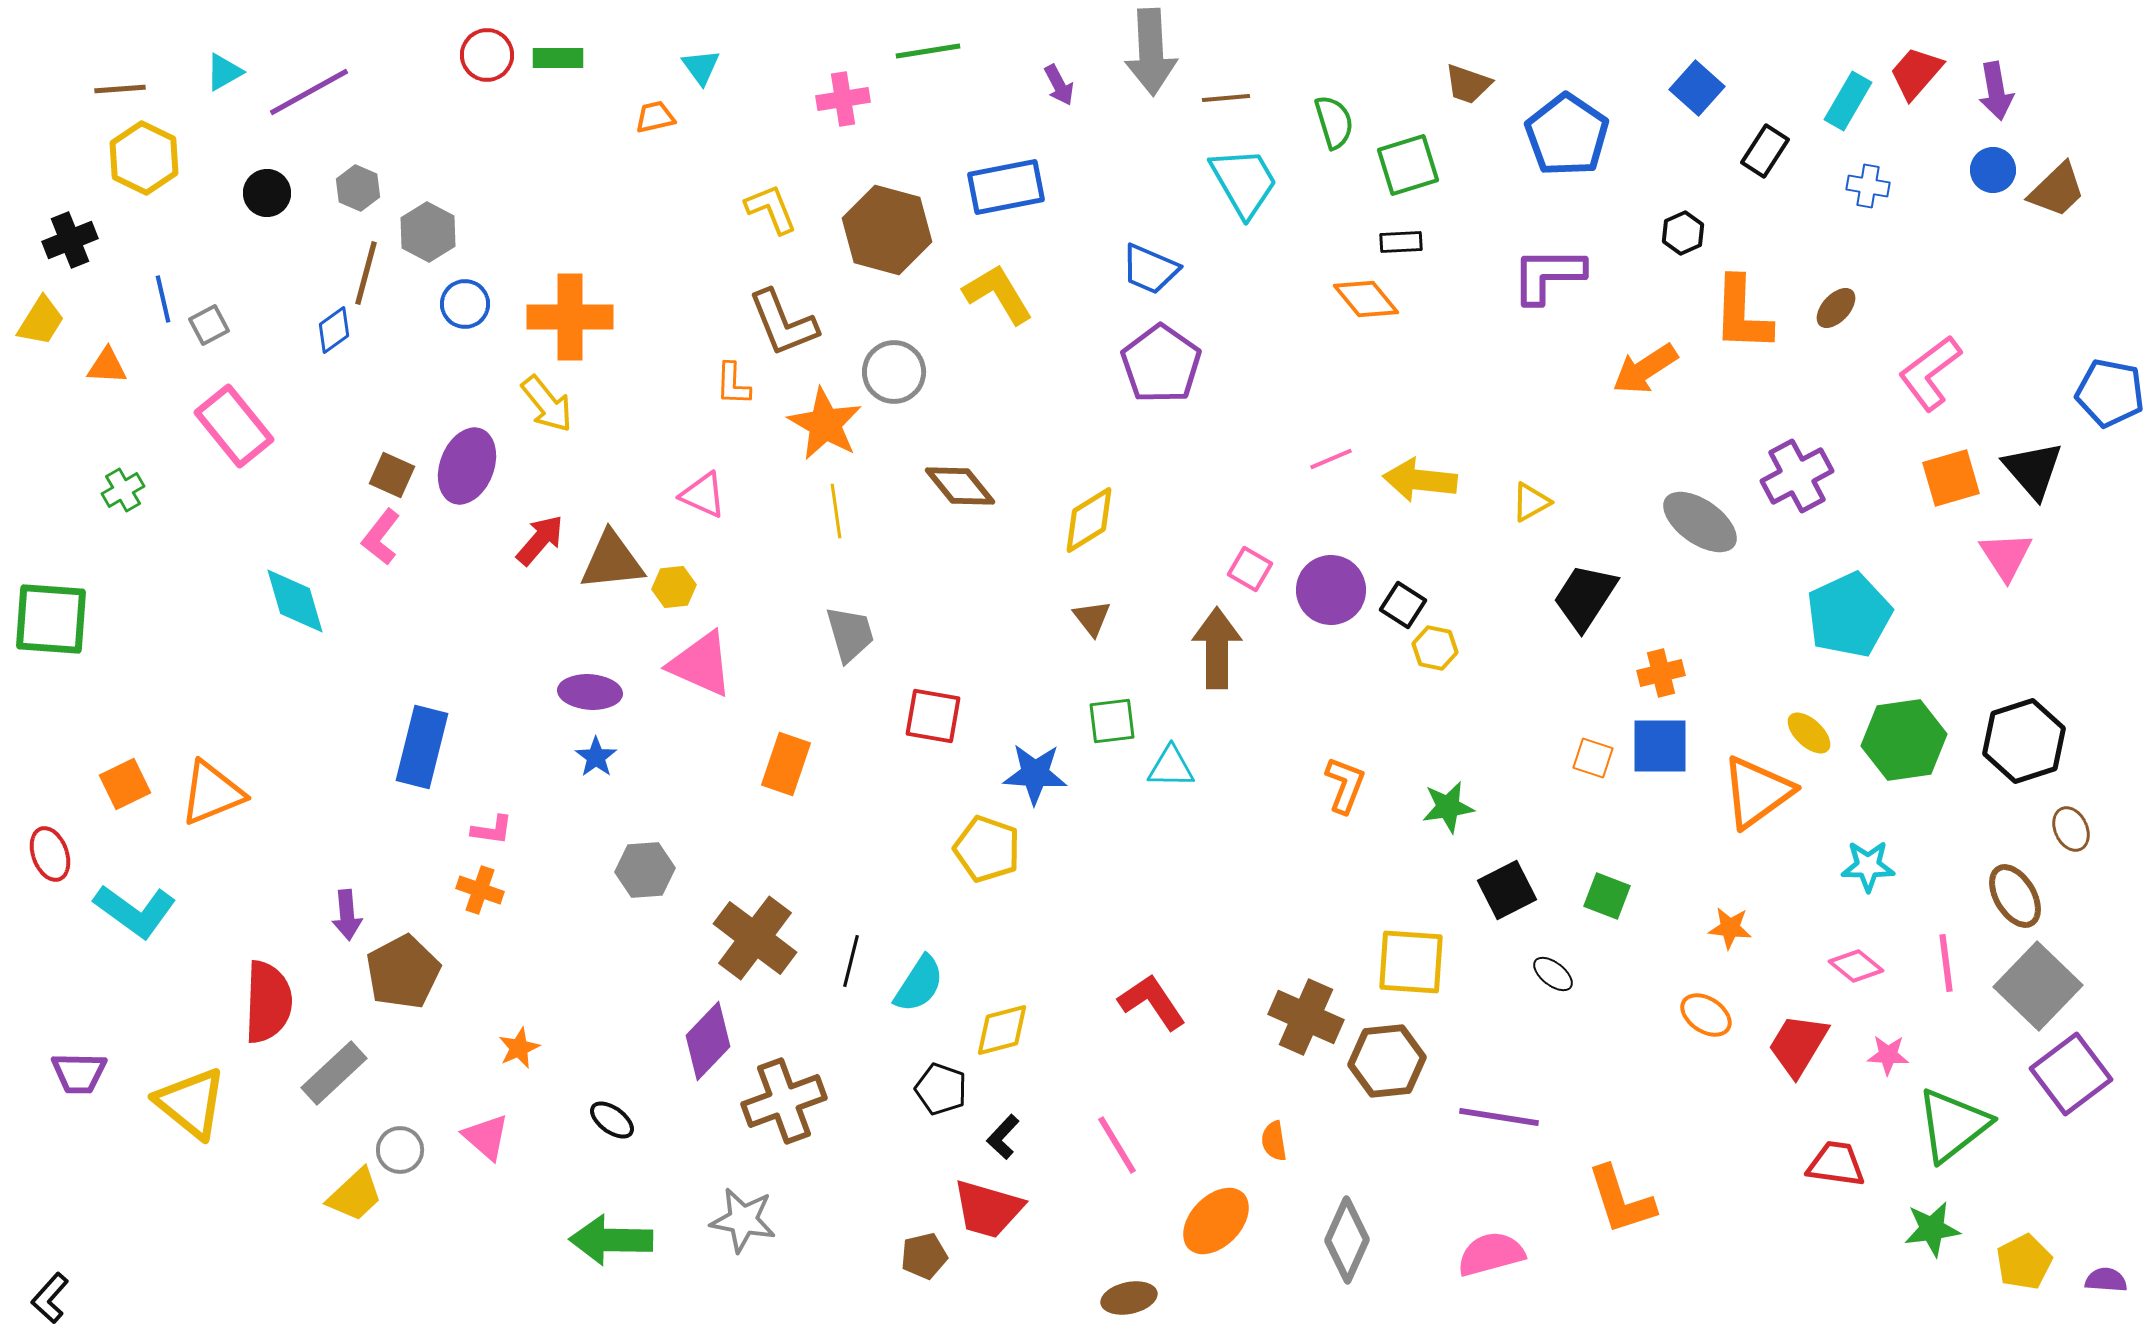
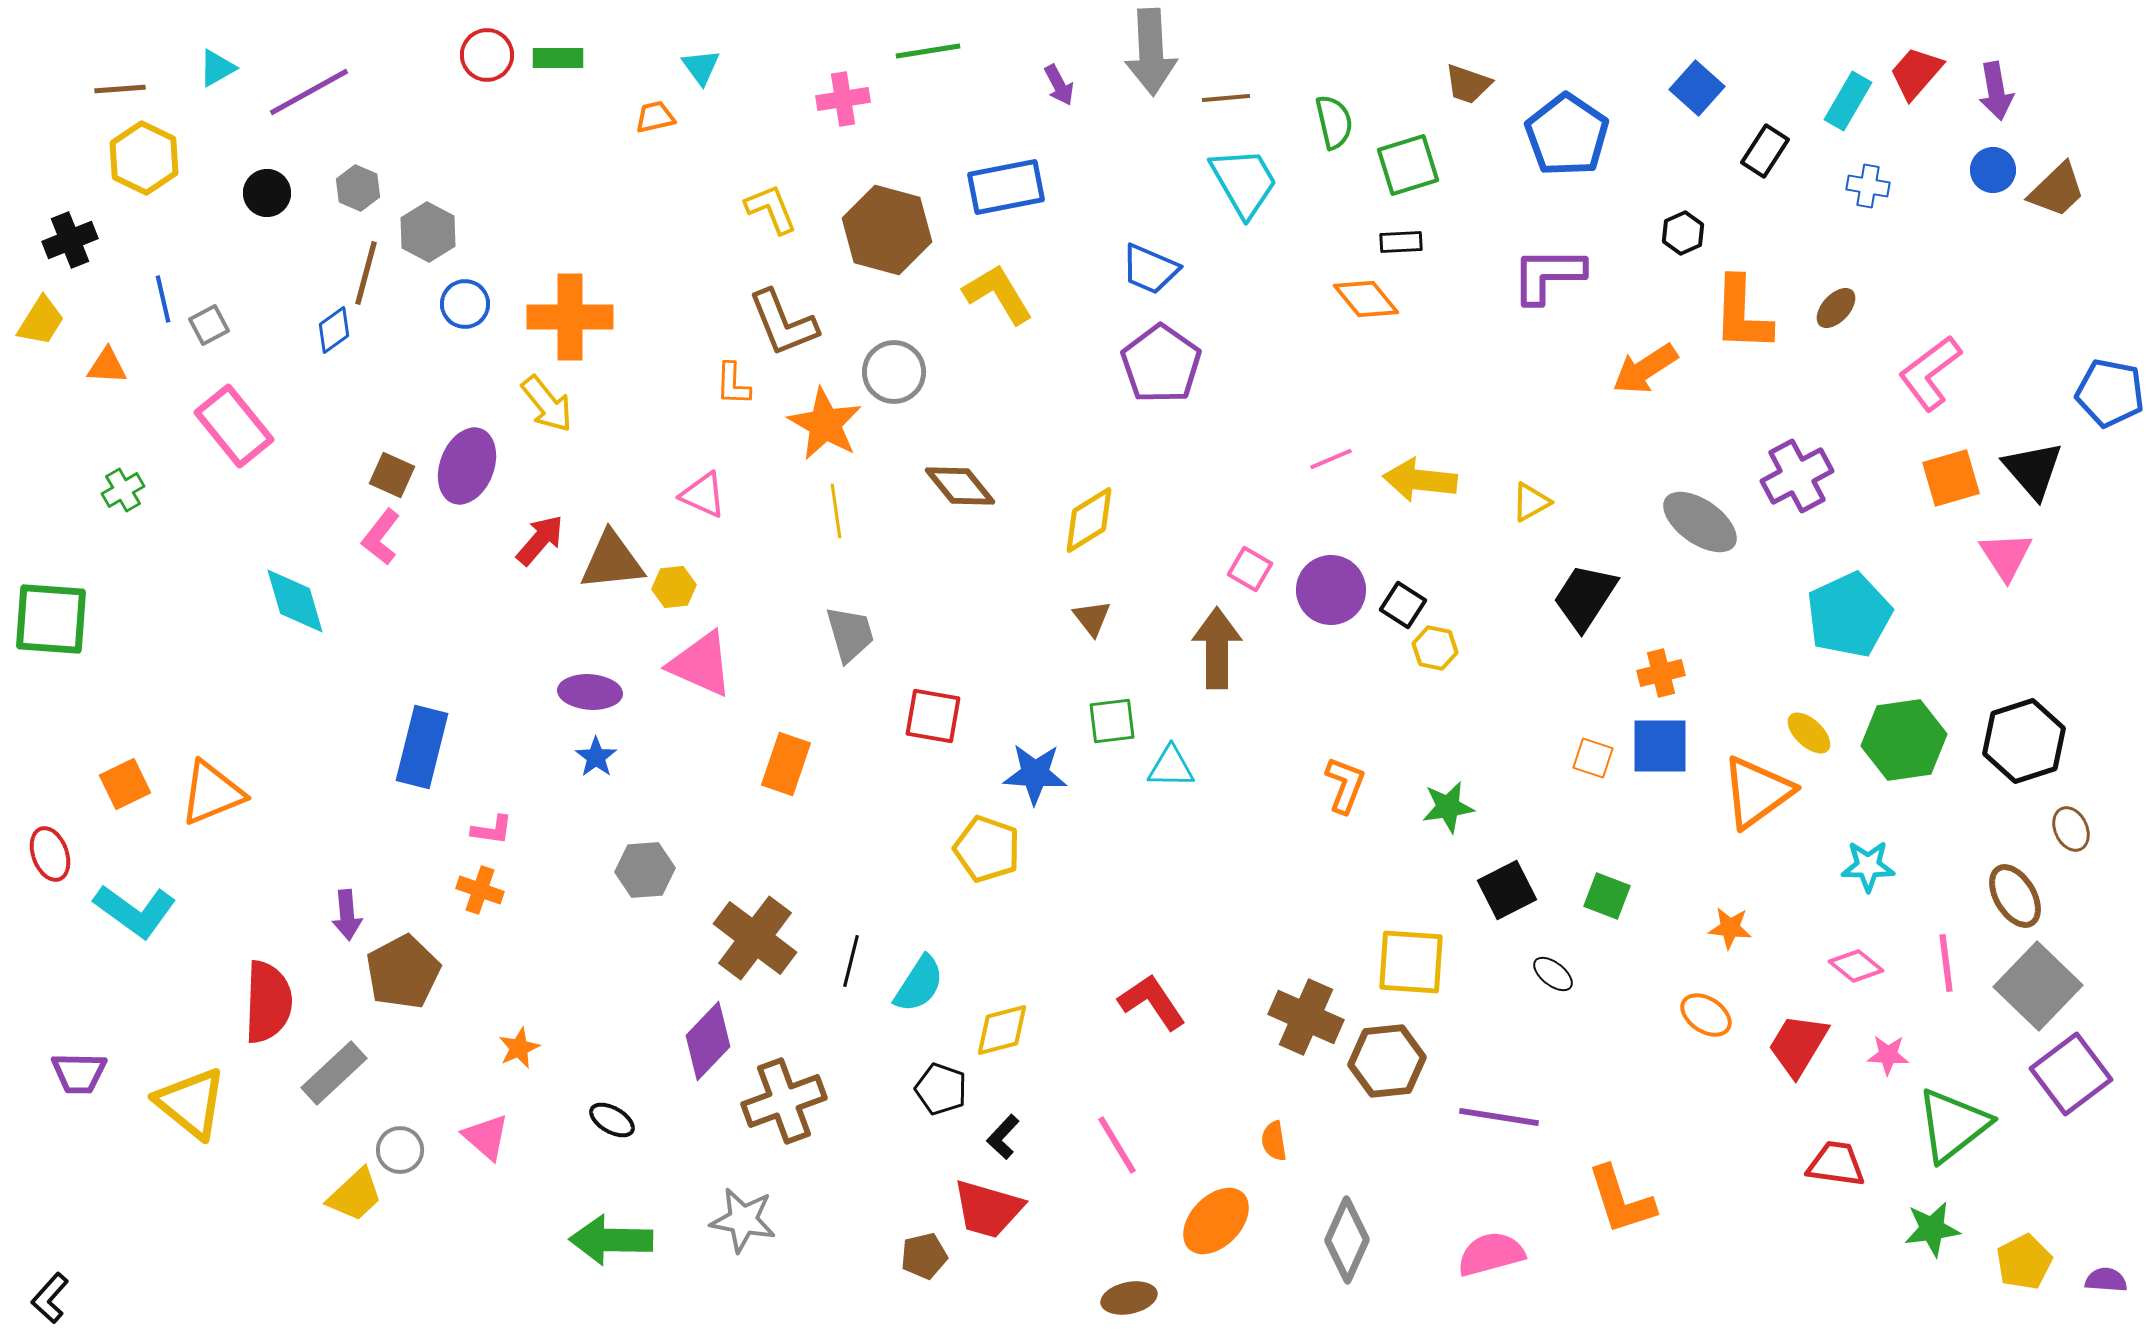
cyan triangle at (224, 72): moved 7 px left, 4 px up
green semicircle at (1334, 122): rotated 4 degrees clockwise
black ellipse at (612, 1120): rotated 6 degrees counterclockwise
